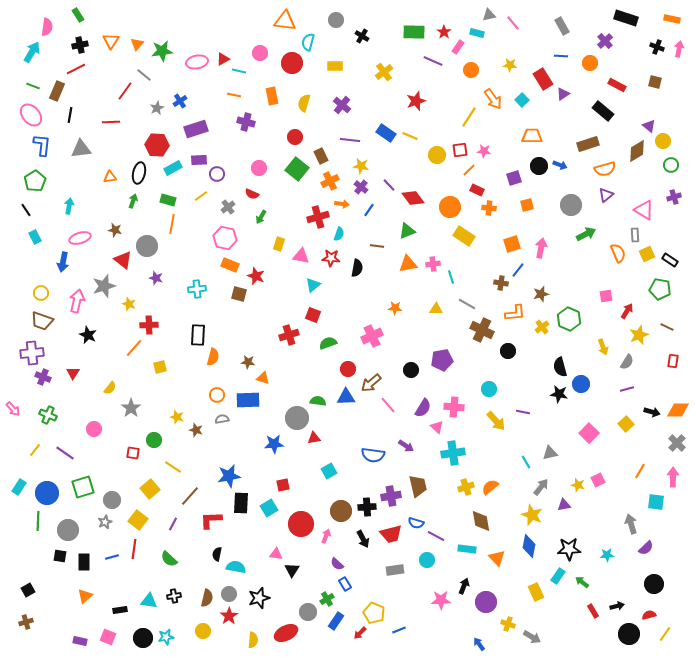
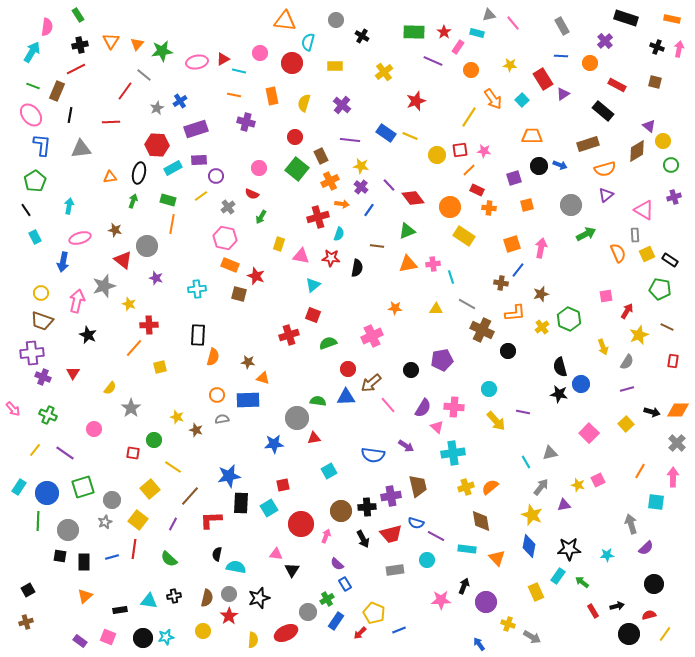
purple circle at (217, 174): moved 1 px left, 2 px down
purple rectangle at (80, 641): rotated 24 degrees clockwise
